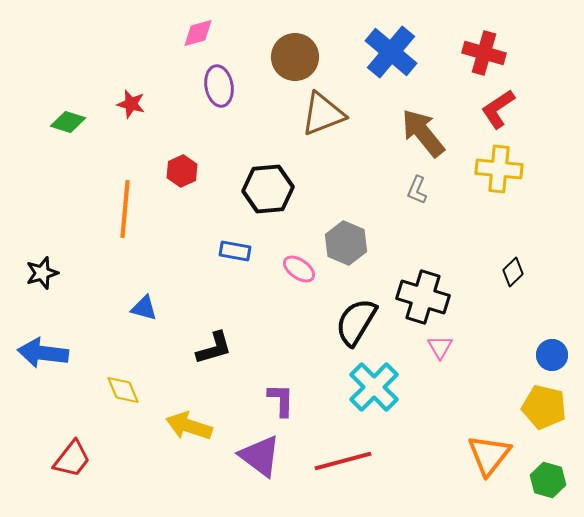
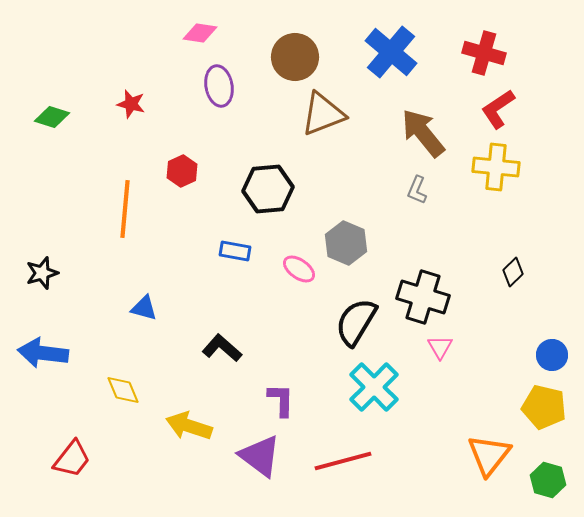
pink diamond: moved 2 px right; rotated 24 degrees clockwise
green diamond: moved 16 px left, 5 px up
yellow cross: moved 3 px left, 2 px up
black L-shape: moved 8 px right; rotated 123 degrees counterclockwise
